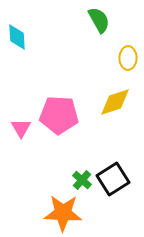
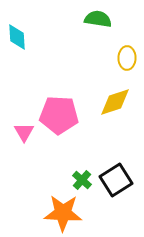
green semicircle: moved 1 px left, 1 px up; rotated 52 degrees counterclockwise
yellow ellipse: moved 1 px left
pink triangle: moved 3 px right, 4 px down
black square: moved 3 px right, 1 px down
